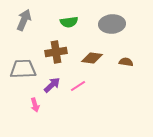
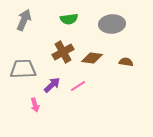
green semicircle: moved 3 px up
brown cross: moved 7 px right; rotated 20 degrees counterclockwise
